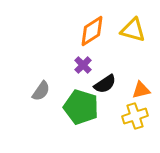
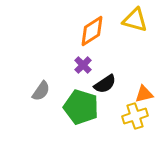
yellow triangle: moved 2 px right, 10 px up
orange triangle: moved 3 px right, 4 px down
